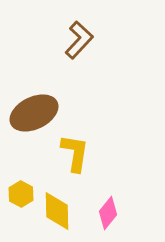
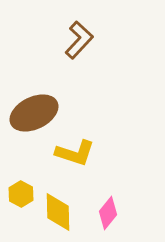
yellow L-shape: rotated 99 degrees clockwise
yellow diamond: moved 1 px right, 1 px down
